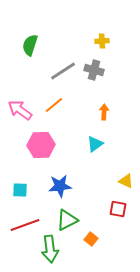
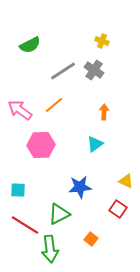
yellow cross: rotated 24 degrees clockwise
green semicircle: rotated 135 degrees counterclockwise
gray cross: rotated 18 degrees clockwise
blue star: moved 20 px right, 1 px down
cyan square: moved 2 px left
red square: rotated 24 degrees clockwise
green triangle: moved 8 px left, 6 px up
red line: rotated 52 degrees clockwise
